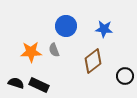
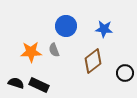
black circle: moved 3 px up
